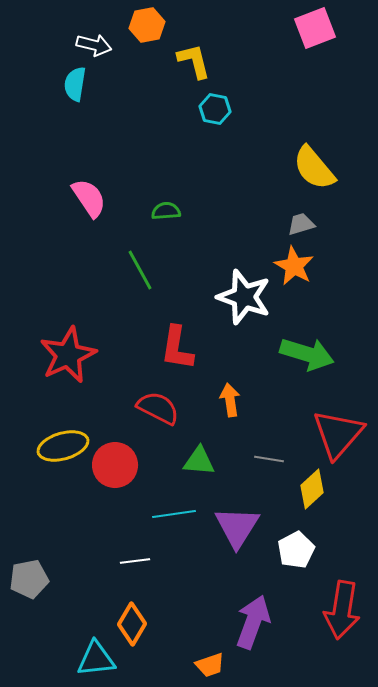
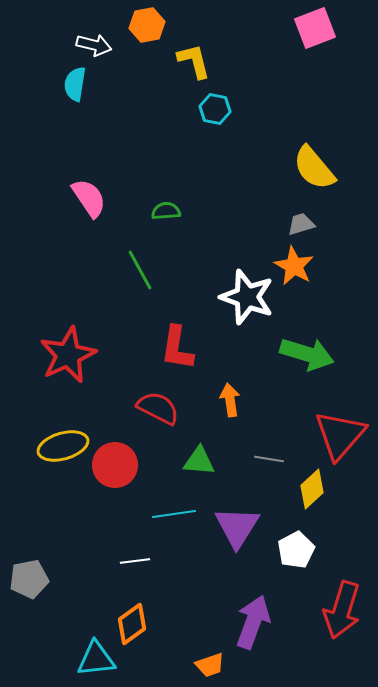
white star: moved 3 px right
red triangle: moved 2 px right, 1 px down
red arrow: rotated 8 degrees clockwise
orange diamond: rotated 24 degrees clockwise
